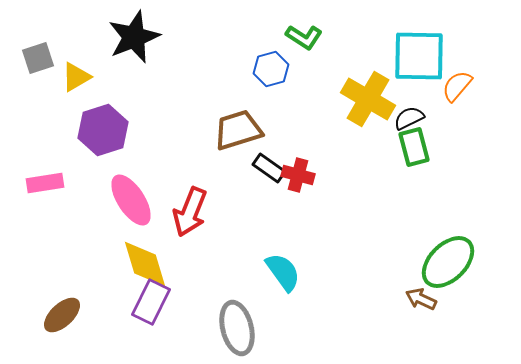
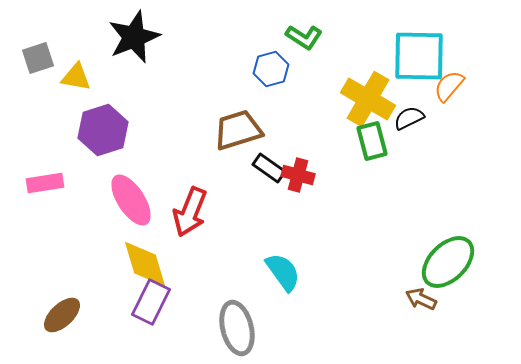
yellow triangle: rotated 40 degrees clockwise
orange semicircle: moved 8 px left
green rectangle: moved 42 px left, 6 px up
